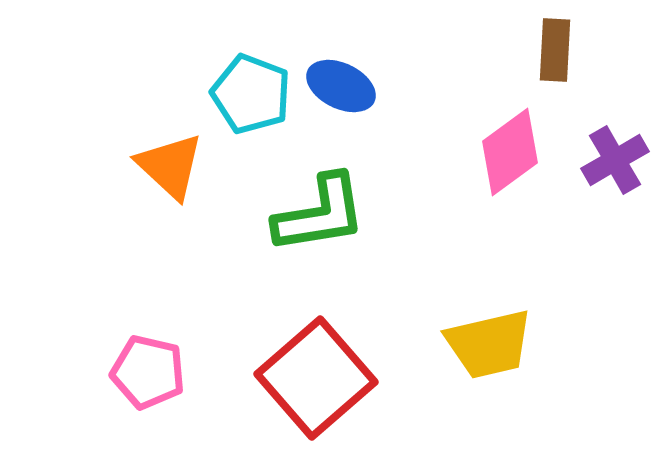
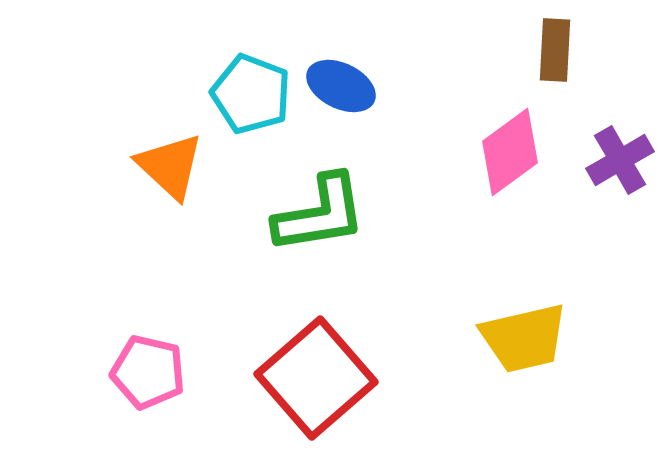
purple cross: moved 5 px right
yellow trapezoid: moved 35 px right, 6 px up
